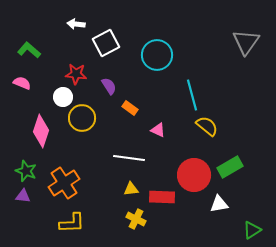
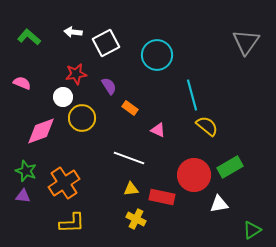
white arrow: moved 3 px left, 8 px down
green L-shape: moved 13 px up
red star: rotated 15 degrees counterclockwise
pink diamond: rotated 52 degrees clockwise
white line: rotated 12 degrees clockwise
red rectangle: rotated 10 degrees clockwise
